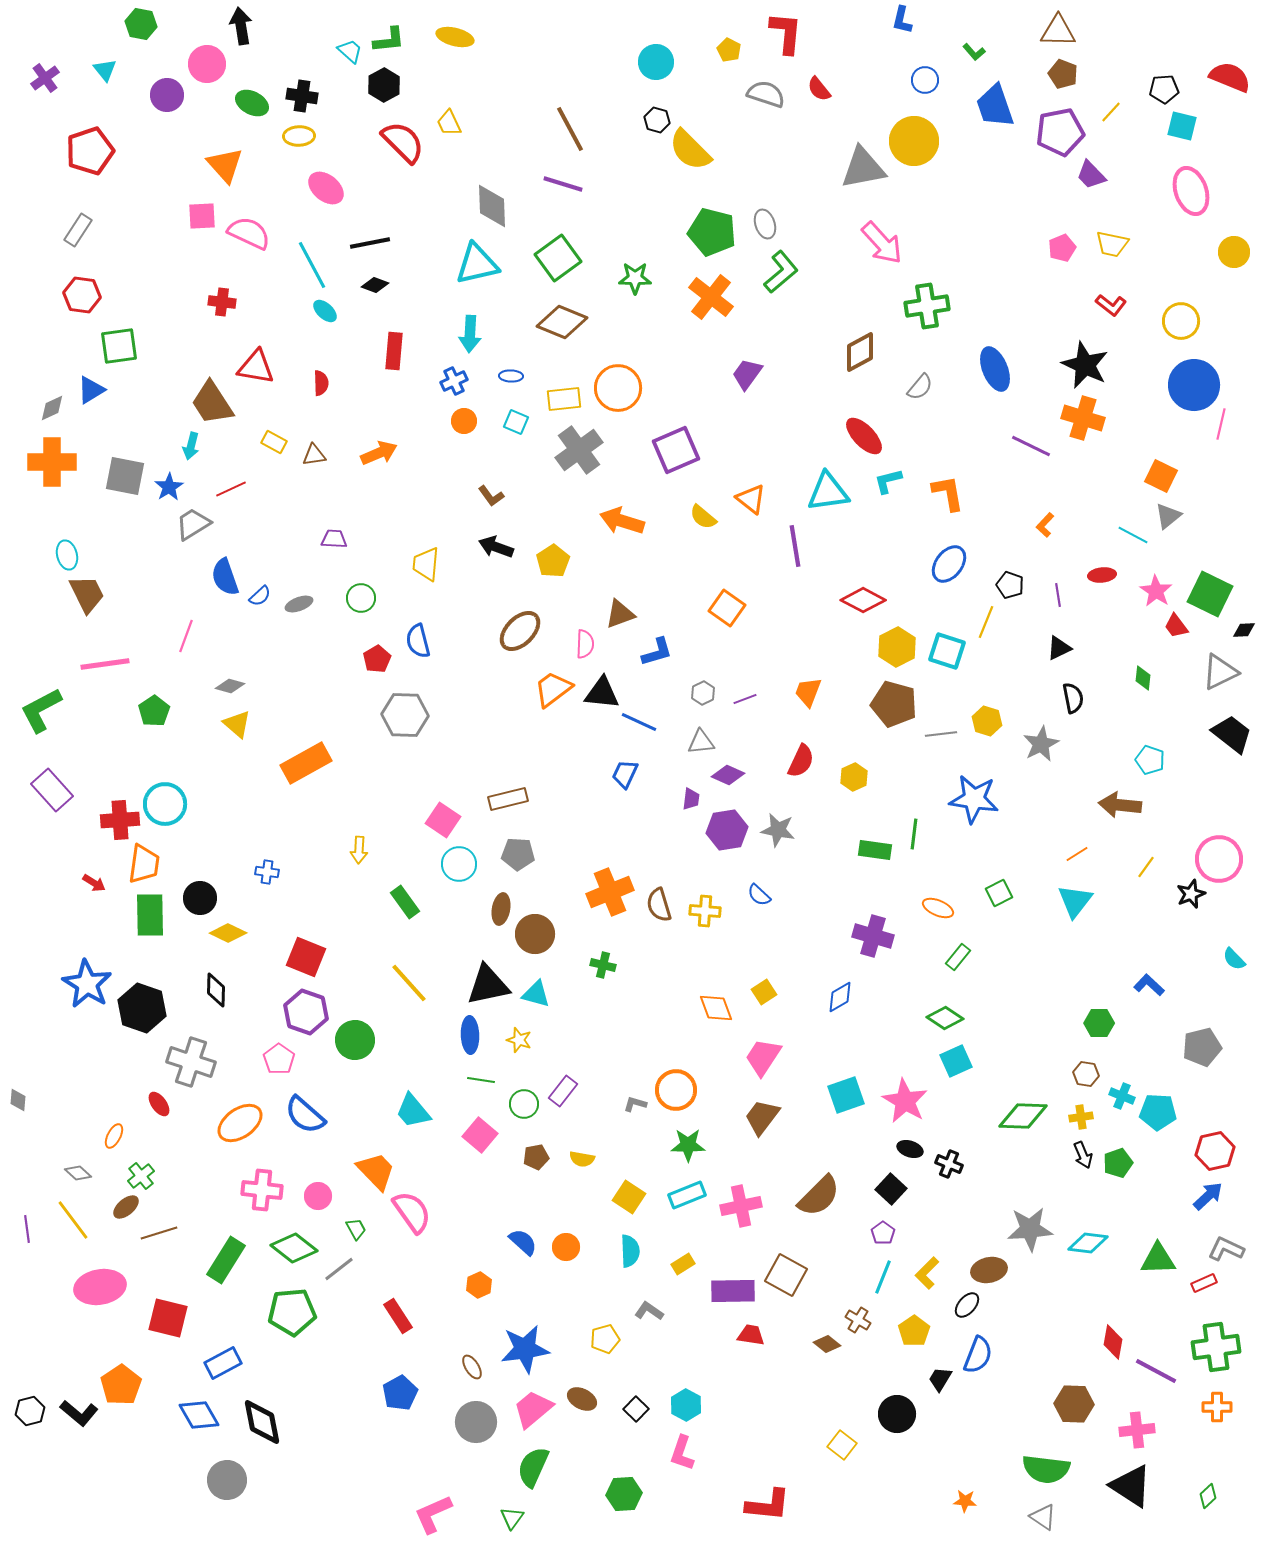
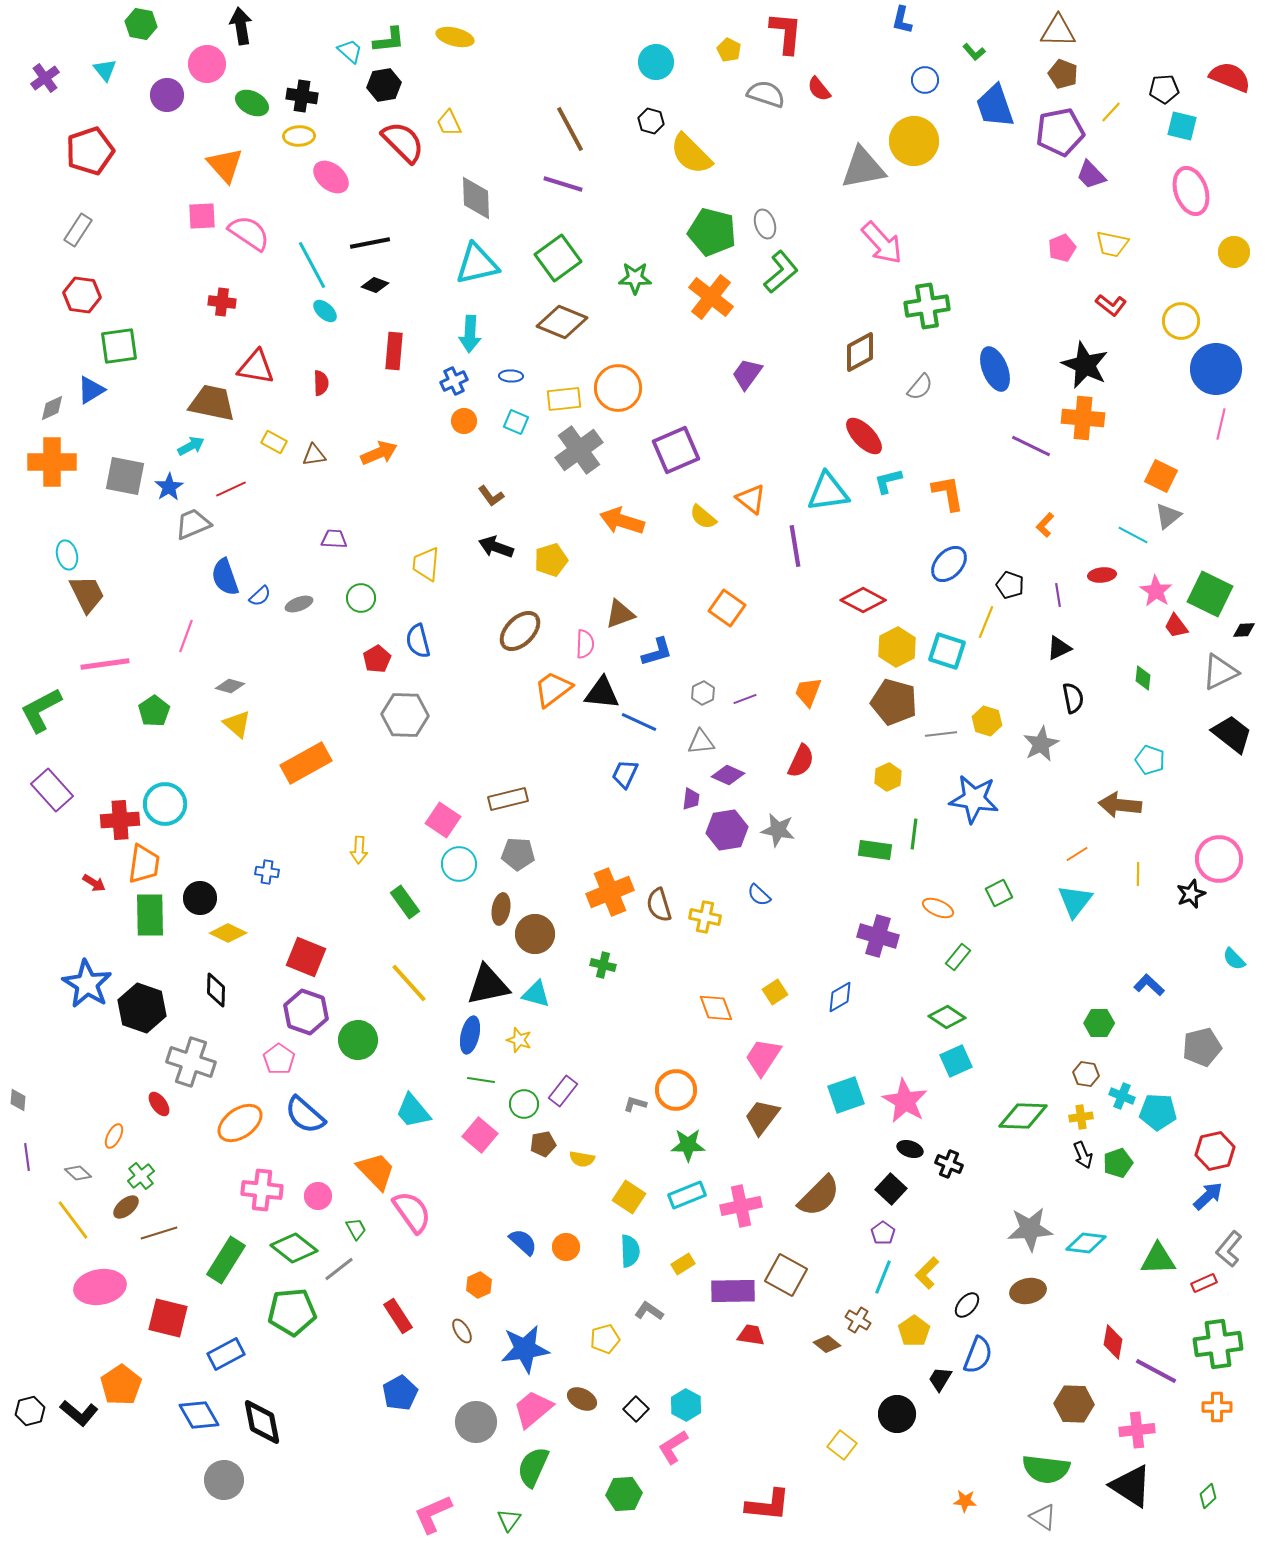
black hexagon at (384, 85): rotated 20 degrees clockwise
black hexagon at (657, 120): moved 6 px left, 1 px down
yellow semicircle at (690, 150): moved 1 px right, 4 px down
pink ellipse at (326, 188): moved 5 px right, 11 px up
gray diamond at (492, 206): moved 16 px left, 8 px up
pink semicircle at (249, 233): rotated 9 degrees clockwise
blue circle at (1194, 385): moved 22 px right, 16 px up
brown trapezoid at (212, 403): rotated 135 degrees clockwise
orange cross at (1083, 418): rotated 12 degrees counterclockwise
cyan arrow at (191, 446): rotated 132 degrees counterclockwise
gray trapezoid at (193, 524): rotated 9 degrees clockwise
yellow pentagon at (553, 561): moved 2 px left, 1 px up; rotated 16 degrees clockwise
blue ellipse at (949, 564): rotated 6 degrees clockwise
brown pentagon at (894, 704): moved 2 px up
yellow hexagon at (854, 777): moved 34 px right
yellow line at (1146, 867): moved 8 px left, 7 px down; rotated 35 degrees counterclockwise
yellow cross at (705, 911): moved 6 px down; rotated 8 degrees clockwise
purple cross at (873, 936): moved 5 px right
yellow square at (764, 992): moved 11 px right
green diamond at (945, 1018): moved 2 px right, 1 px up
blue ellipse at (470, 1035): rotated 15 degrees clockwise
green circle at (355, 1040): moved 3 px right
brown pentagon at (536, 1157): moved 7 px right, 13 px up
purple line at (27, 1229): moved 72 px up
cyan diamond at (1088, 1243): moved 2 px left
gray L-shape at (1226, 1249): moved 3 px right; rotated 75 degrees counterclockwise
brown ellipse at (989, 1270): moved 39 px right, 21 px down
green cross at (1216, 1347): moved 2 px right, 3 px up
blue rectangle at (223, 1363): moved 3 px right, 9 px up
brown ellipse at (472, 1367): moved 10 px left, 36 px up
pink L-shape at (682, 1453): moved 9 px left, 6 px up; rotated 39 degrees clockwise
gray circle at (227, 1480): moved 3 px left
green triangle at (512, 1518): moved 3 px left, 2 px down
